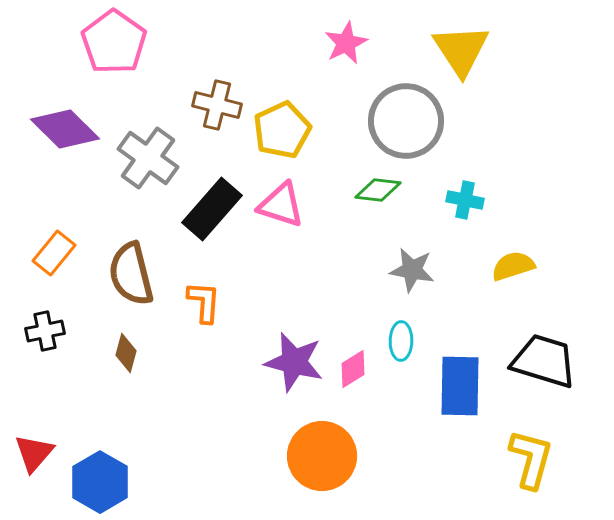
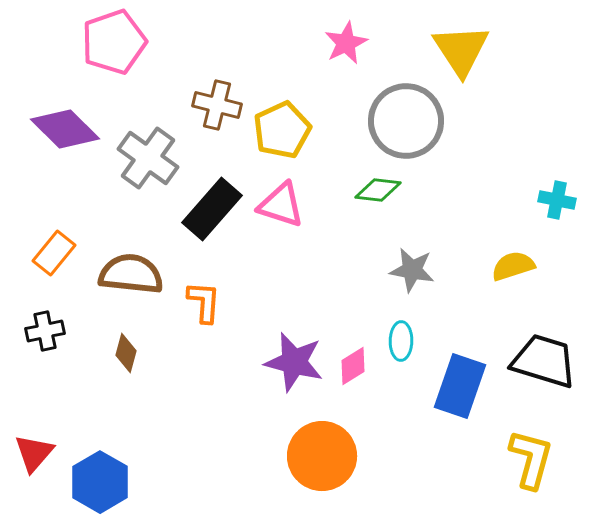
pink pentagon: rotated 18 degrees clockwise
cyan cross: moved 92 px right
brown semicircle: rotated 110 degrees clockwise
pink diamond: moved 3 px up
blue rectangle: rotated 18 degrees clockwise
